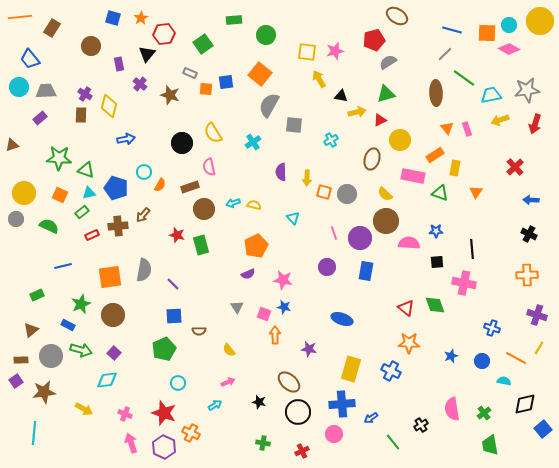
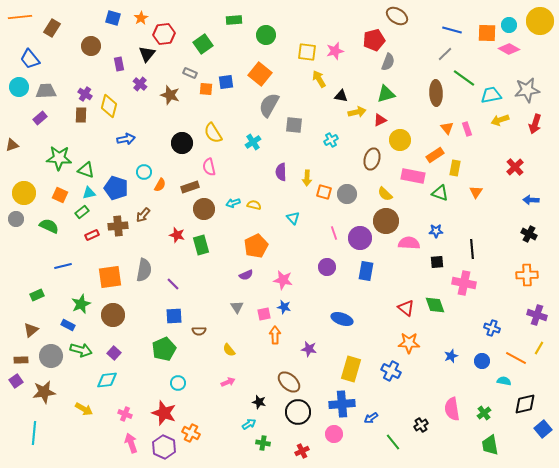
gray semicircle at (388, 62): rotated 144 degrees clockwise
purple semicircle at (248, 274): moved 2 px left, 1 px down
pink square at (264, 314): rotated 32 degrees counterclockwise
cyan arrow at (215, 405): moved 34 px right, 19 px down
